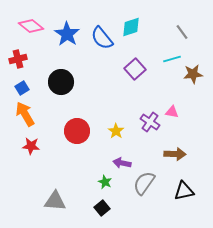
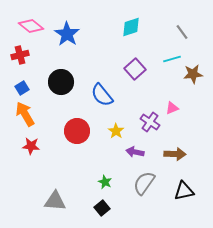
blue semicircle: moved 57 px down
red cross: moved 2 px right, 4 px up
pink triangle: moved 4 px up; rotated 32 degrees counterclockwise
purple arrow: moved 13 px right, 11 px up
